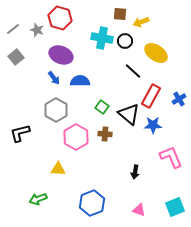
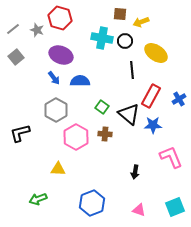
black line: moved 1 px left, 1 px up; rotated 42 degrees clockwise
